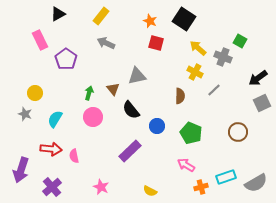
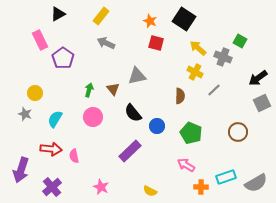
purple pentagon: moved 3 px left, 1 px up
green arrow: moved 3 px up
black semicircle: moved 2 px right, 3 px down
orange cross: rotated 16 degrees clockwise
